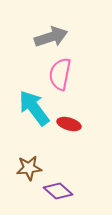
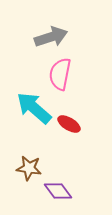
cyan arrow: rotated 12 degrees counterclockwise
red ellipse: rotated 15 degrees clockwise
brown star: rotated 15 degrees clockwise
purple diamond: rotated 12 degrees clockwise
